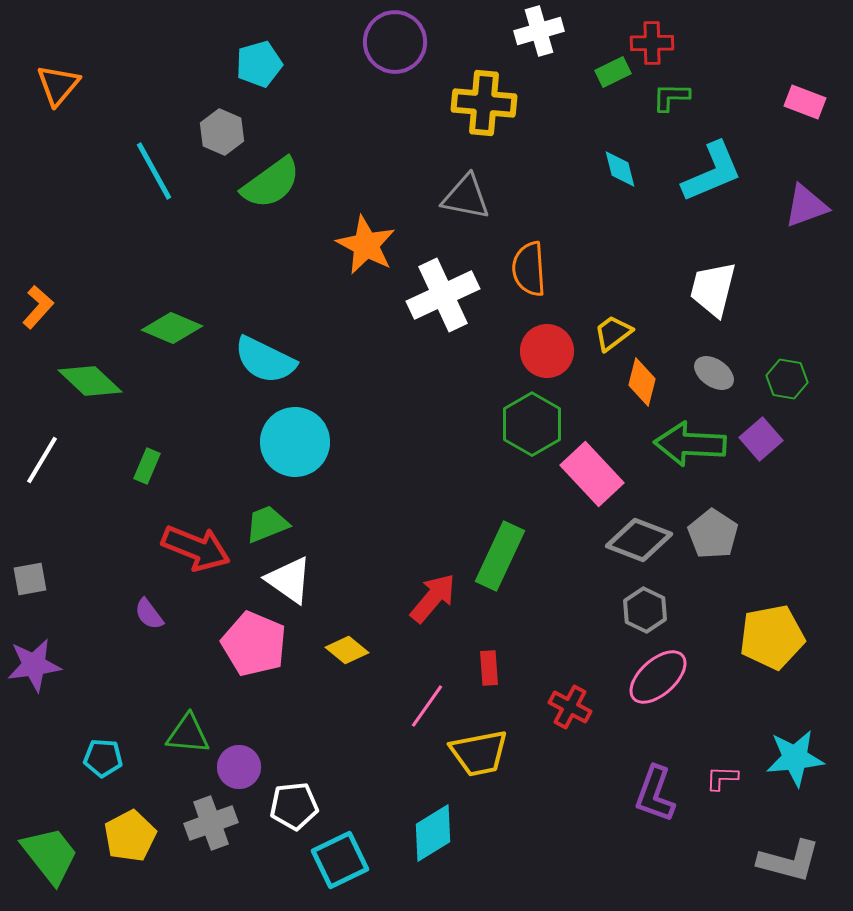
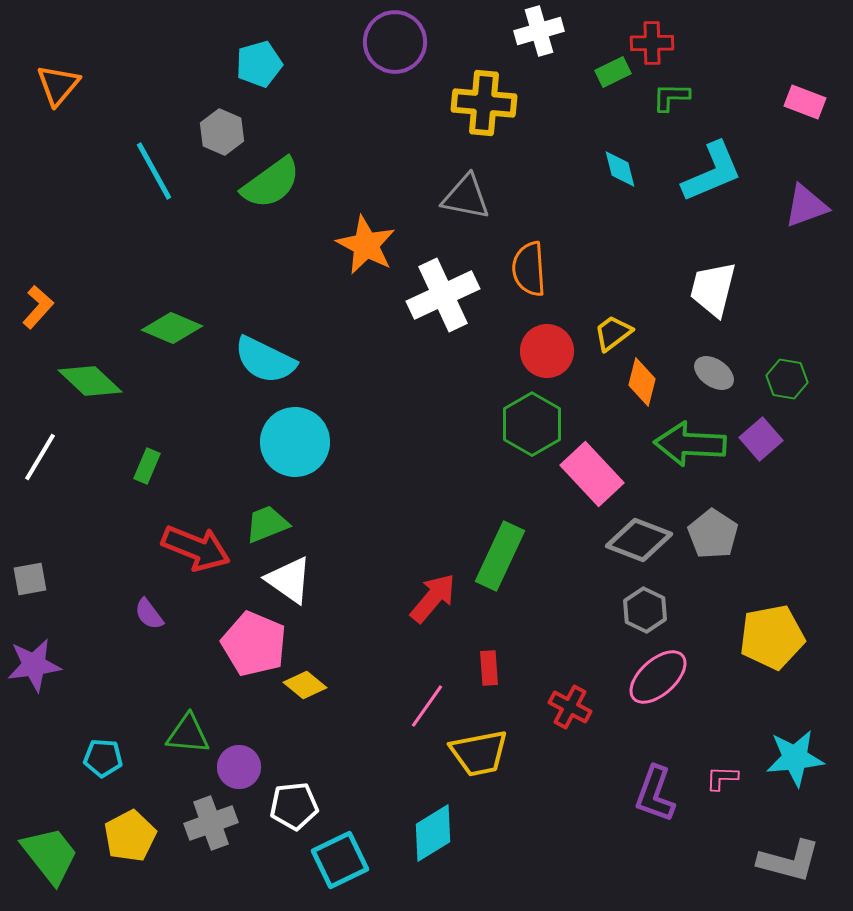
white line at (42, 460): moved 2 px left, 3 px up
yellow diamond at (347, 650): moved 42 px left, 35 px down
